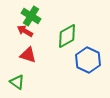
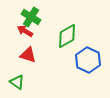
green cross: moved 1 px down
